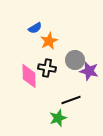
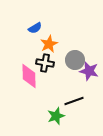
orange star: moved 3 px down
black cross: moved 2 px left, 5 px up
black line: moved 3 px right, 1 px down
green star: moved 2 px left, 2 px up
